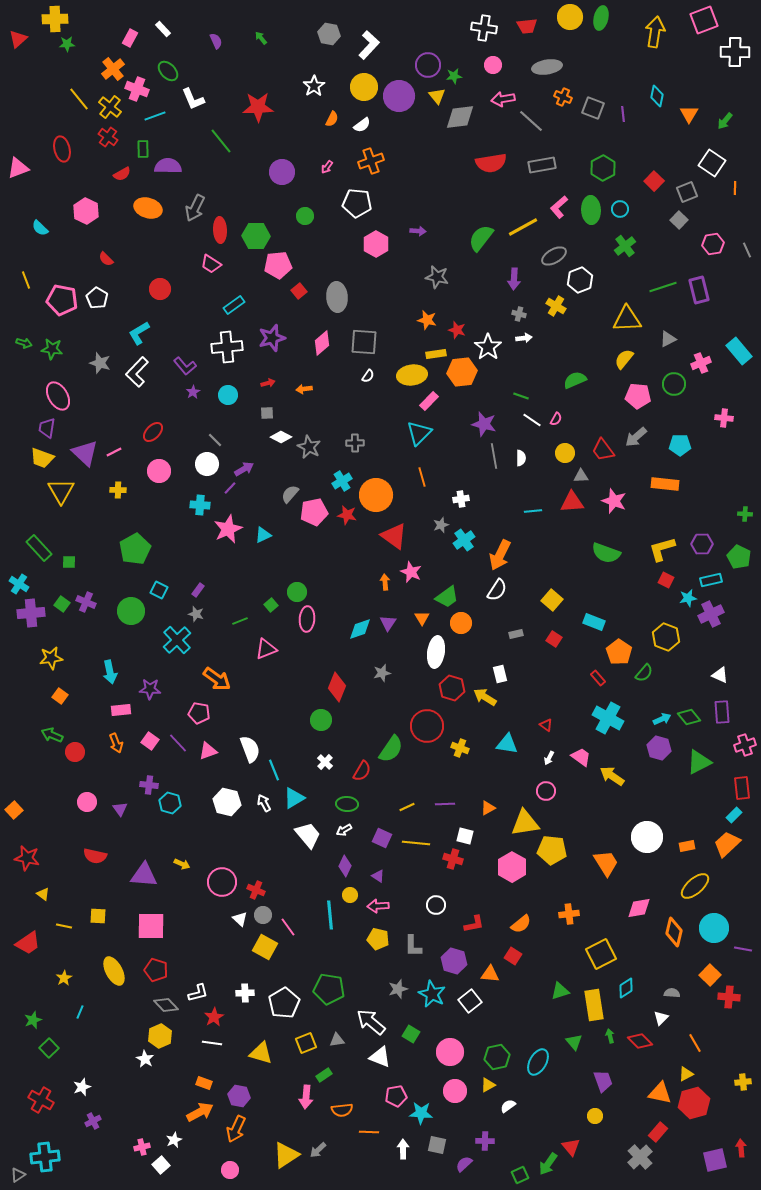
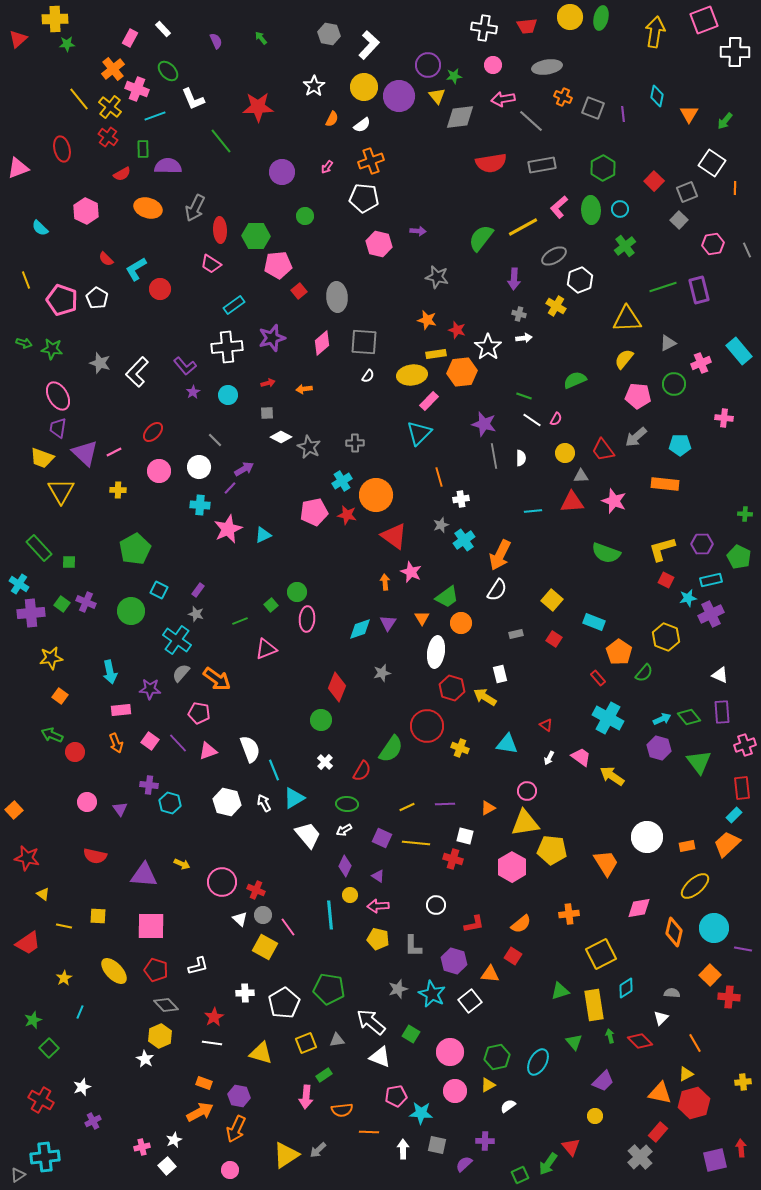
white pentagon at (357, 203): moved 7 px right, 5 px up
pink hexagon at (376, 244): moved 3 px right; rotated 15 degrees counterclockwise
pink pentagon at (62, 300): rotated 8 degrees clockwise
cyan L-shape at (139, 333): moved 3 px left, 64 px up
gray triangle at (668, 339): moved 4 px down
green line at (521, 396): moved 3 px right
purple trapezoid at (47, 428): moved 11 px right
white circle at (207, 464): moved 8 px left, 3 px down
orange line at (422, 477): moved 17 px right
gray semicircle at (290, 494): moved 109 px left, 179 px down
cyan cross at (177, 640): rotated 12 degrees counterclockwise
green triangle at (699, 762): rotated 40 degrees counterclockwise
pink circle at (546, 791): moved 19 px left
yellow ellipse at (114, 971): rotated 16 degrees counterclockwise
white L-shape at (198, 993): moved 27 px up
purple trapezoid at (603, 1081): rotated 65 degrees clockwise
white square at (161, 1165): moved 6 px right, 1 px down
